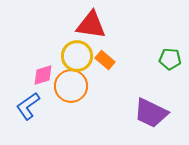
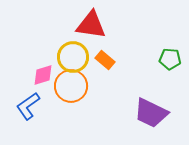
yellow circle: moved 4 px left, 1 px down
